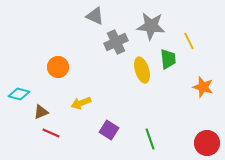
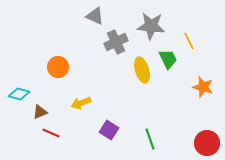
green trapezoid: rotated 20 degrees counterclockwise
brown triangle: moved 1 px left
